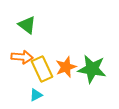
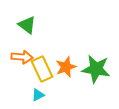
green star: moved 4 px right
cyan triangle: moved 2 px right
